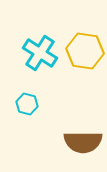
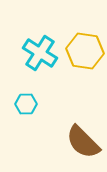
cyan hexagon: moved 1 px left; rotated 15 degrees counterclockwise
brown semicircle: rotated 45 degrees clockwise
